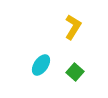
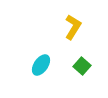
green square: moved 7 px right, 6 px up
